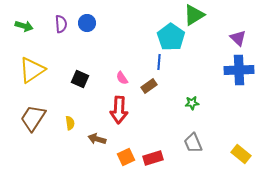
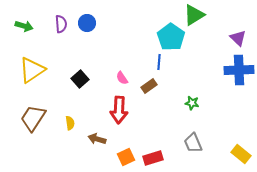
black square: rotated 24 degrees clockwise
green star: rotated 16 degrees clockwise
